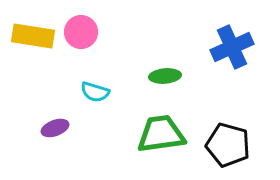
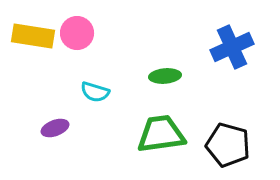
pink circle: moved 4 px left, 1 px down
